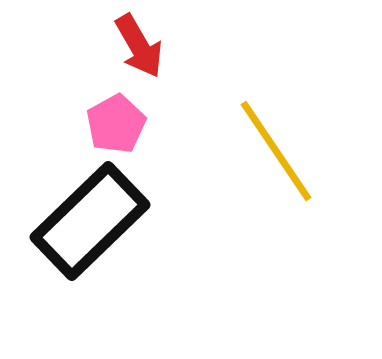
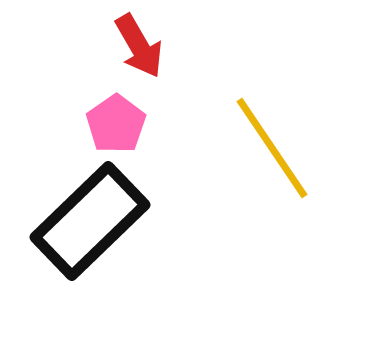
pink pentagon: rotated 6 degrees counterclockwise
yellow line: moved 4 px left, 3 px up
